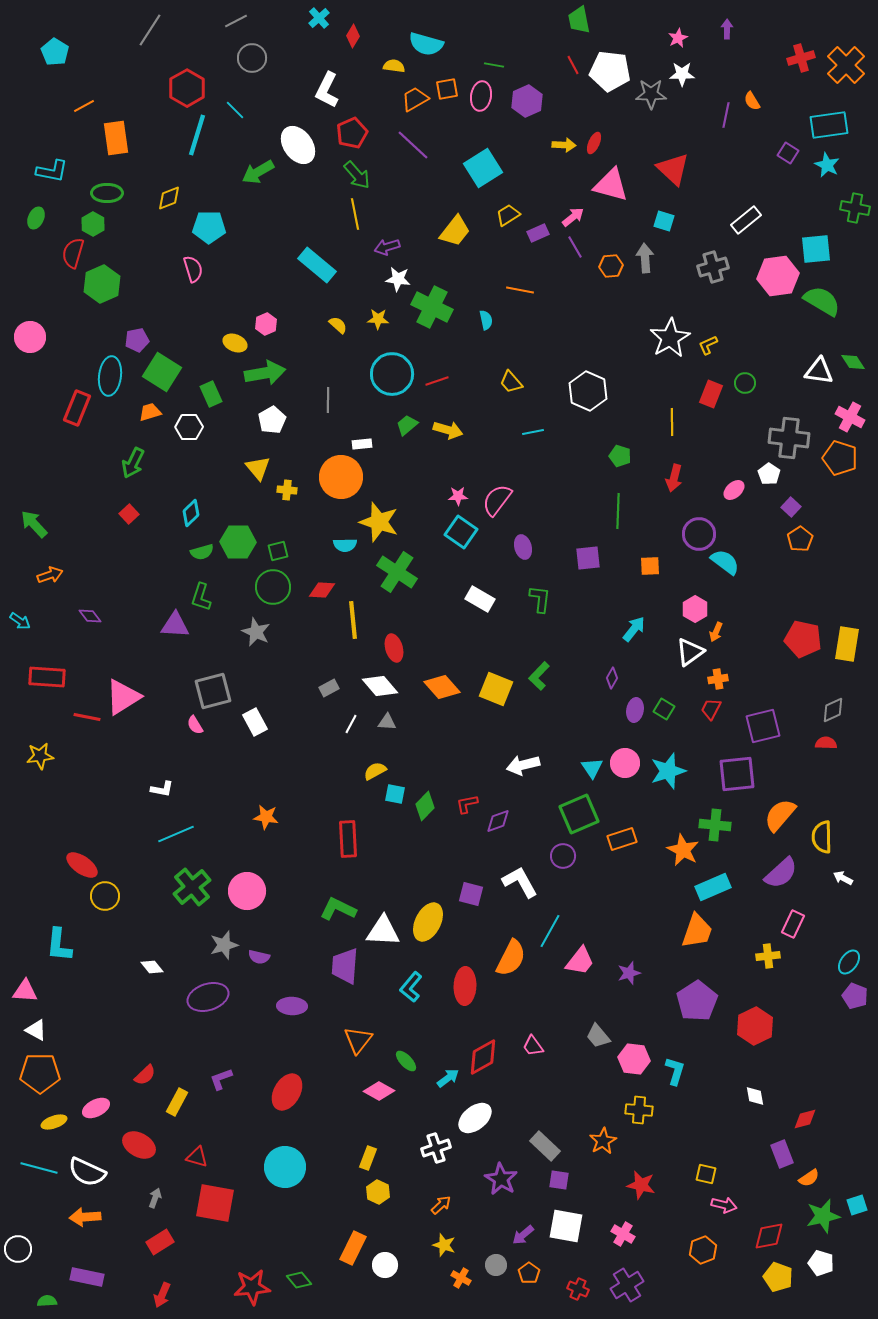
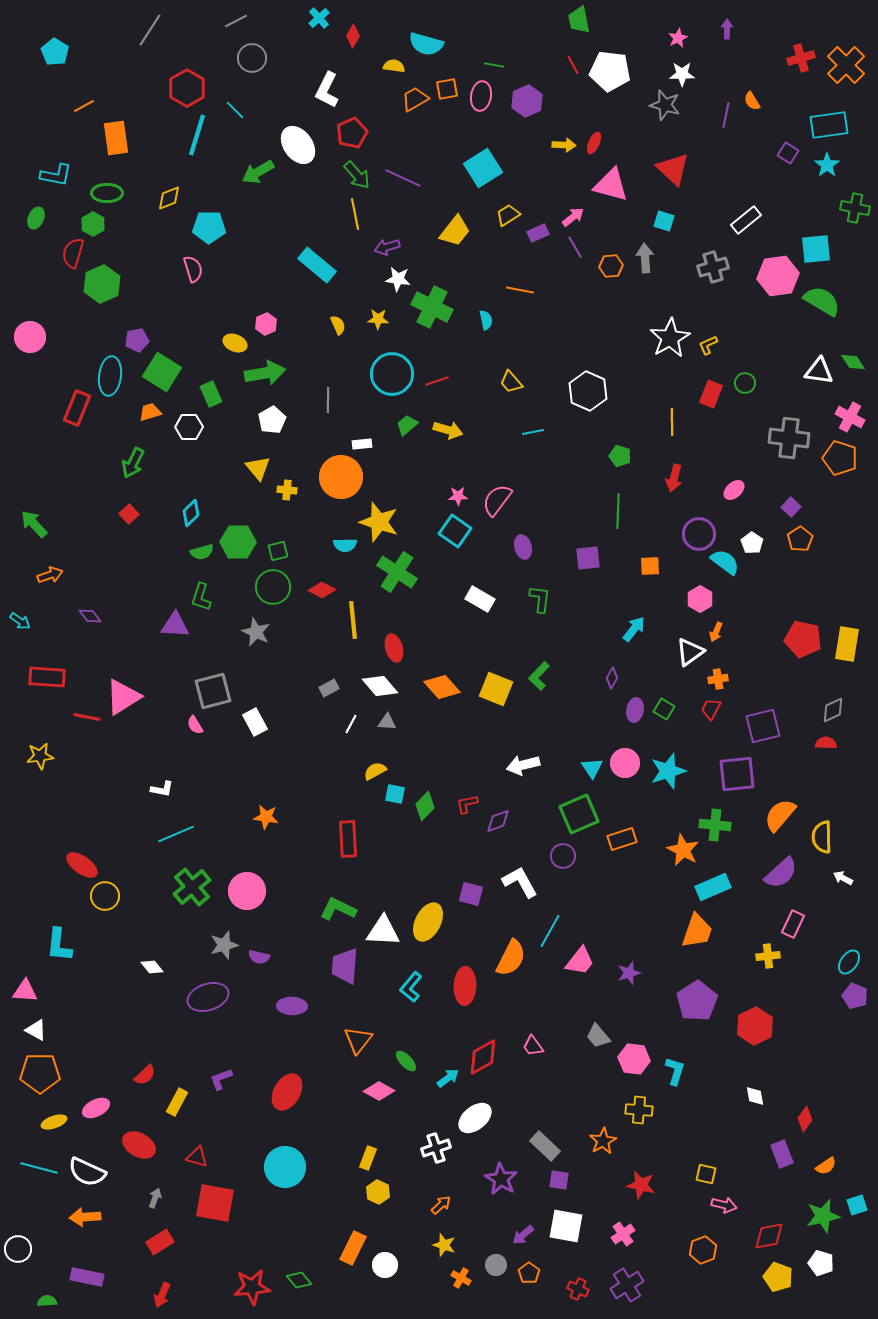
gray star at (651, 94): moved 14 px right, 11 px down; rotated 16 degrees clockwise
purple line at (413, 145): moved 10 px left, 33 px down; rotated 18 degrees counterclockwise
cyan star at (827, 165): rotated 10 degrees clockwise
cyan L-shape at (52, 171): moved 4 px right, 4 px down
yellow semicircle at (338, 325): rotated 24 degrees clockwise
white pentagon at (769, 474): moved 17 px left, 69 px down
cyan square at (461, 532): moved 6 px left, 1 px up
red diamond at (322, 590): rotated 24 degrees clockwise
pink hexagon at (695, 609): moved 5 px right, 10 px up
red diamond at (805, 1119): rotated 40 degrees counterclockwise
orange semicircle at (809, 1178): moved 17 px right, 12 px up
pink cross at (623, 1234): rotated 25 degrees clockwise
